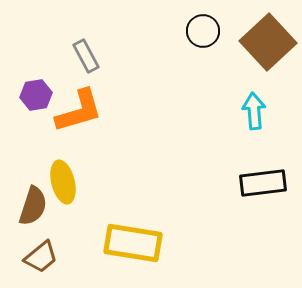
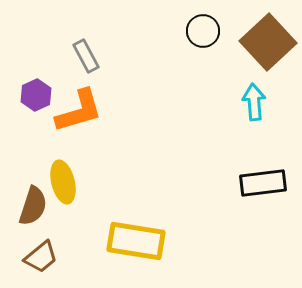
purple hexagon: rotated 16 degrees counterclockwise
cyan arrow: moved 9 px up
yellow rectangle: moved 3 px right, 2 px up
